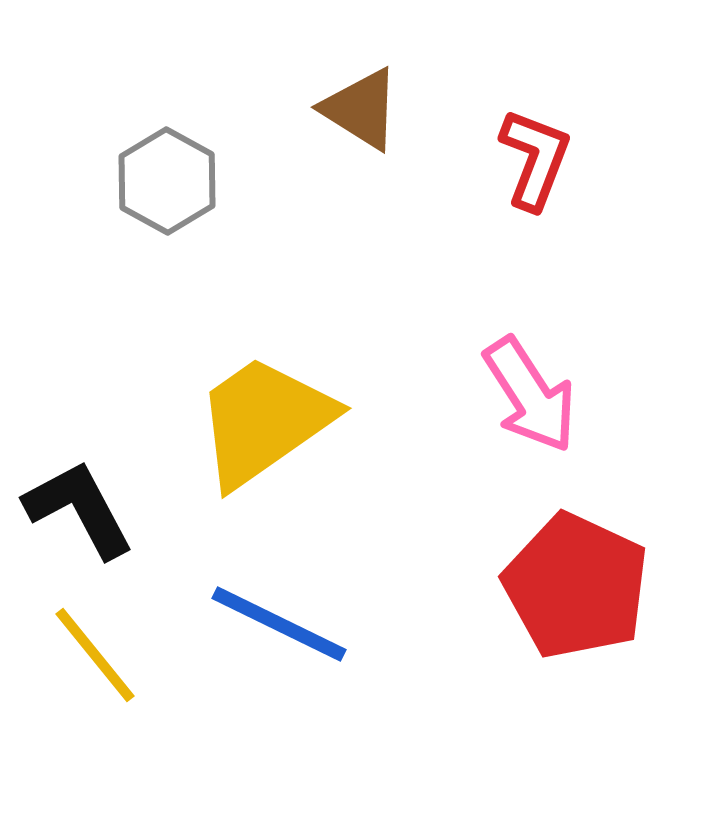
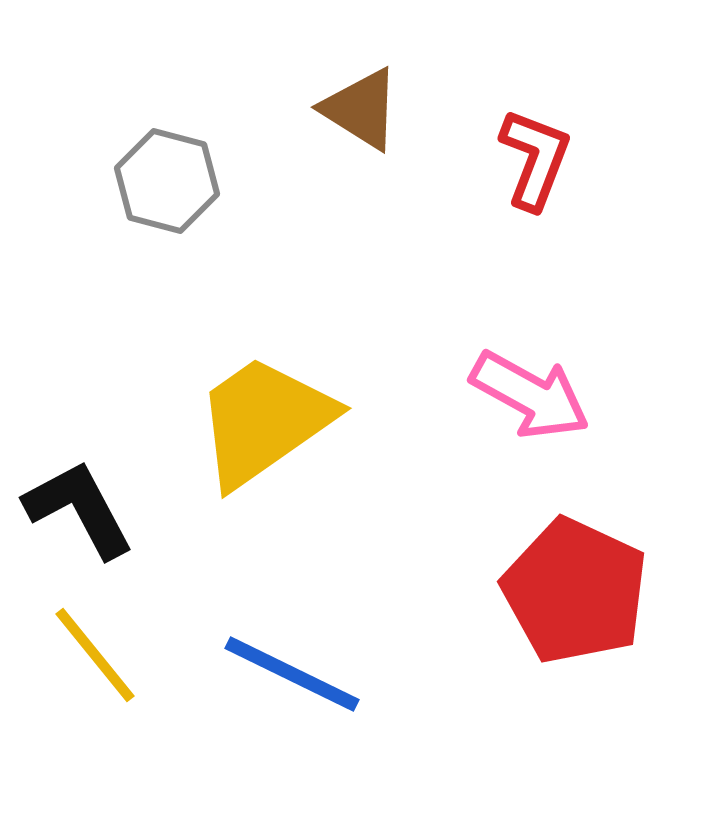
gray hexagon: rotated 14 degrees counterclockwise
pink arrow: rotated 28 degrees counterclockwise
red pentagon: moved 1 px left, 5 px down
blue line: moved 13 px right, 50 px down
